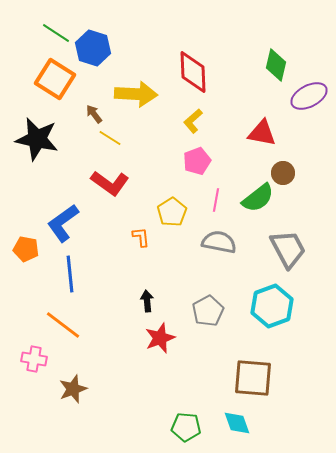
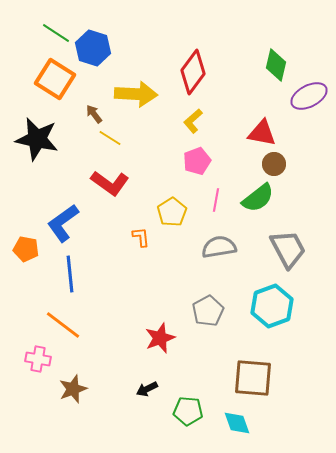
red diamond: rotated 39 degrees clockwise
brown circle: moved 9 px left, 9 px up
gray semicircle: moved 5 px down; rotated 20 degrees counterclockwise
black arrow: moved 88 px down; rotated 110 degrees counterclockwise
pink cross: moved 4 px right
green pentagon: moved 2 px right, 16 px up
